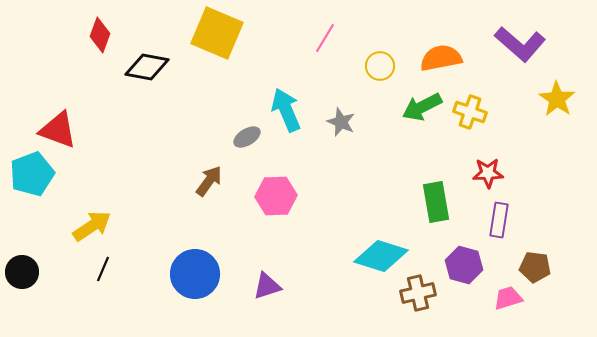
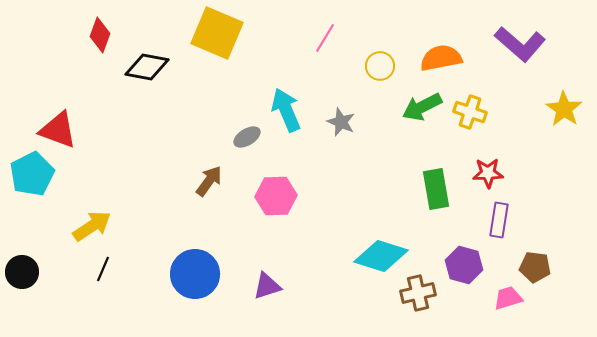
yellow star: moved 7 px right, 10 px down
cyan pentagon: rotated 6 degrees counterclockwise
green rectangle: moved 13 px up
